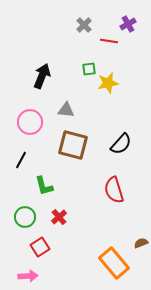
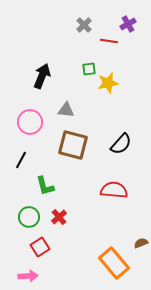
green L-shape: moved 1 px right
red semicircle: rotated 112 degrees clockwise
green circle: moved 4 px right
